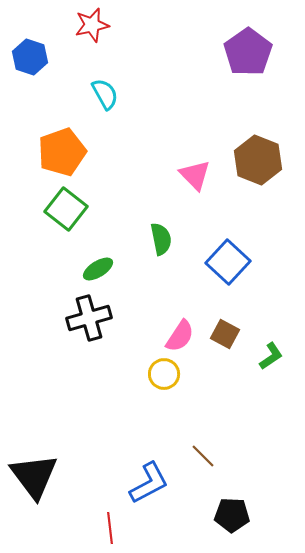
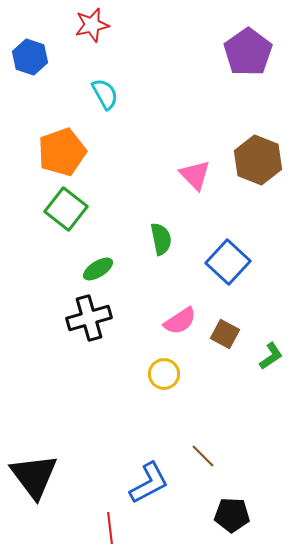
pink semicircle: moved 15 px up; rotated 24 degrees clockwise
